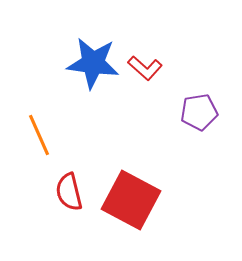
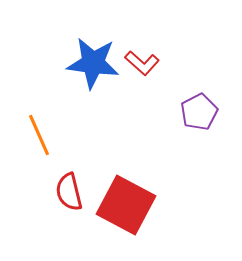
red L-shape: moved 3 px left, 5 px up
purple pentagon: rotated 18 degrees counterclockwise
red square: moved 5 px left, 5 px down
